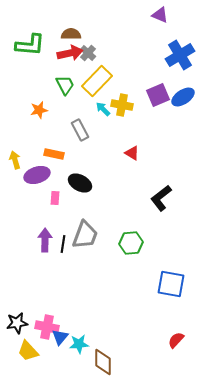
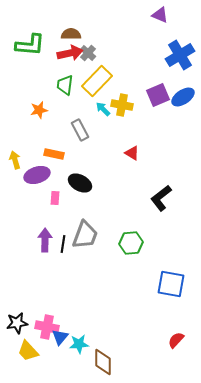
green trapezoid: rotated 145 degrees counterclockwise
